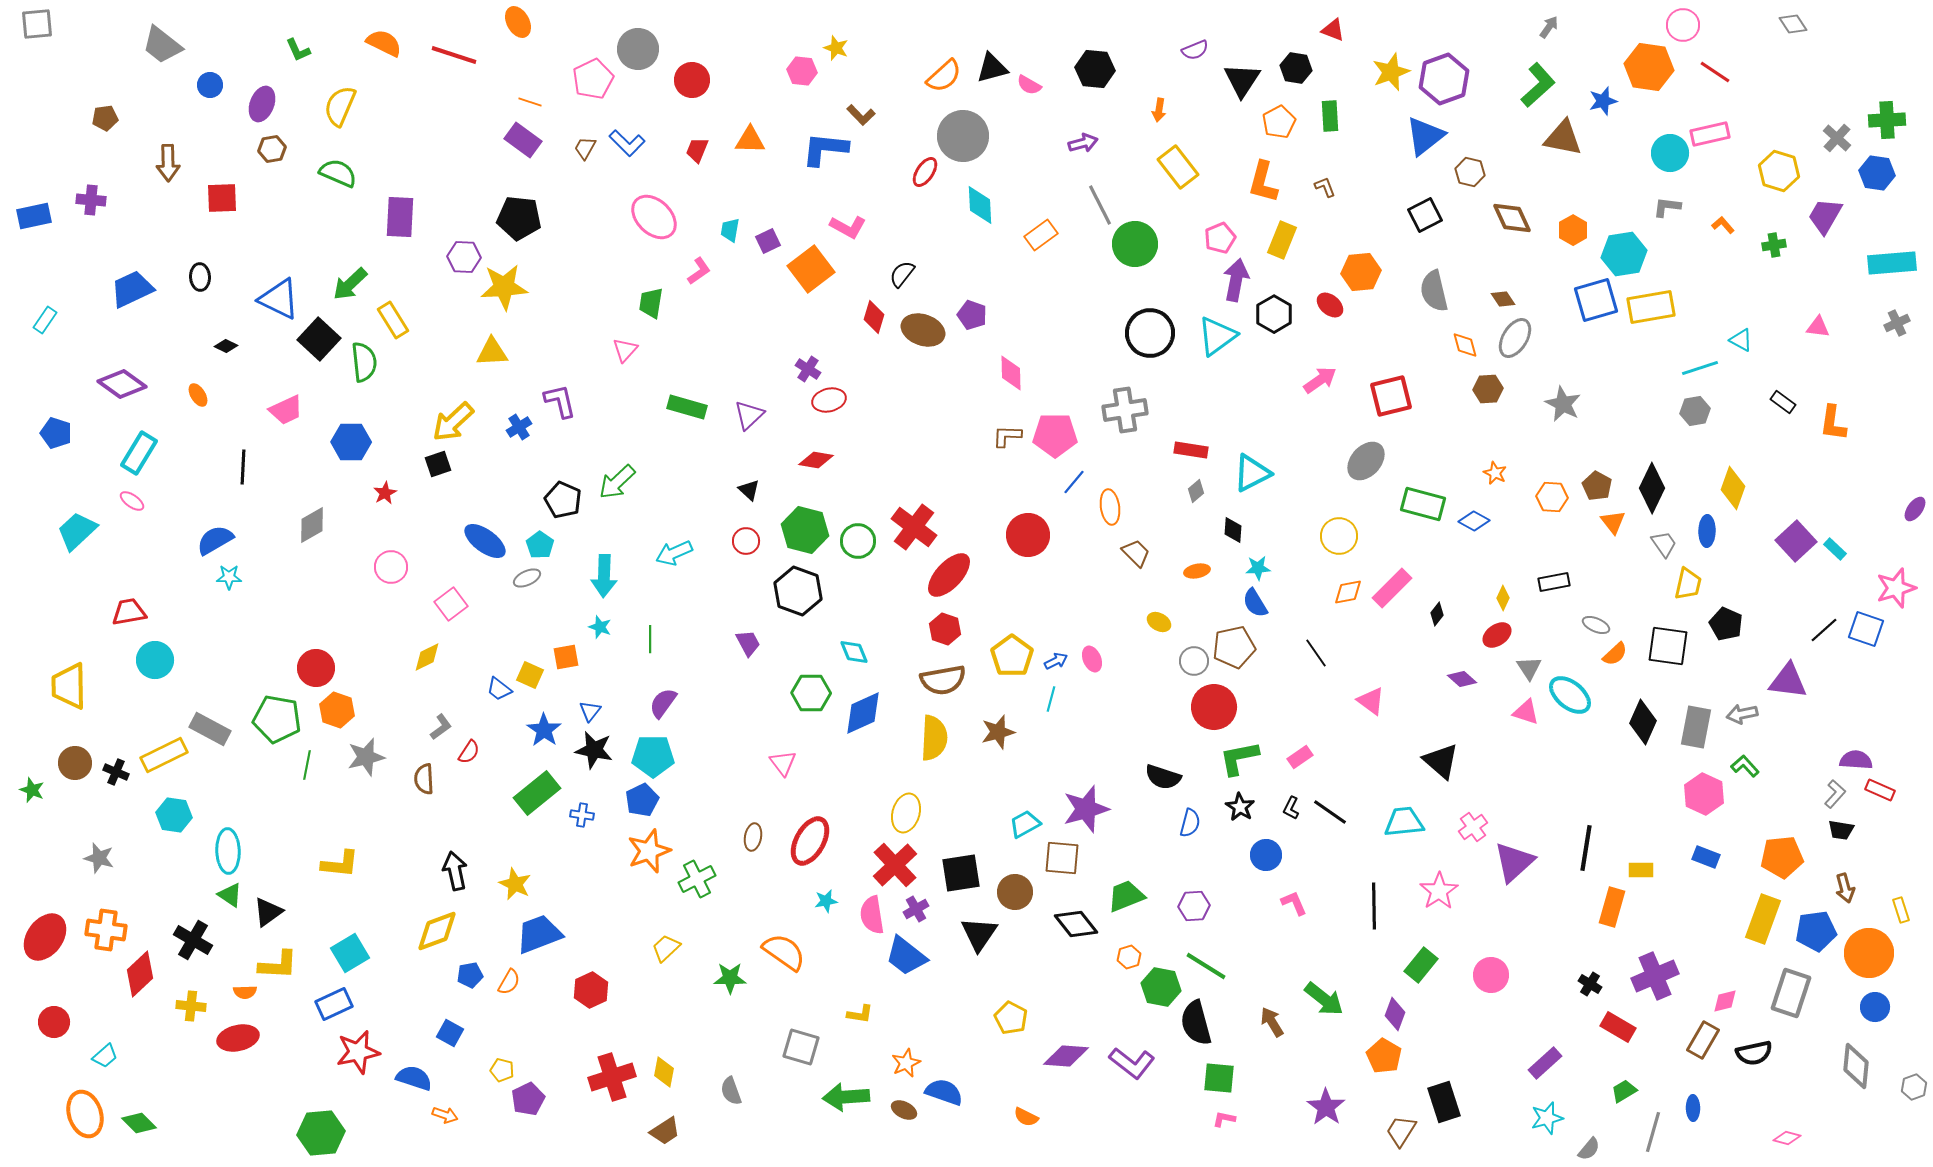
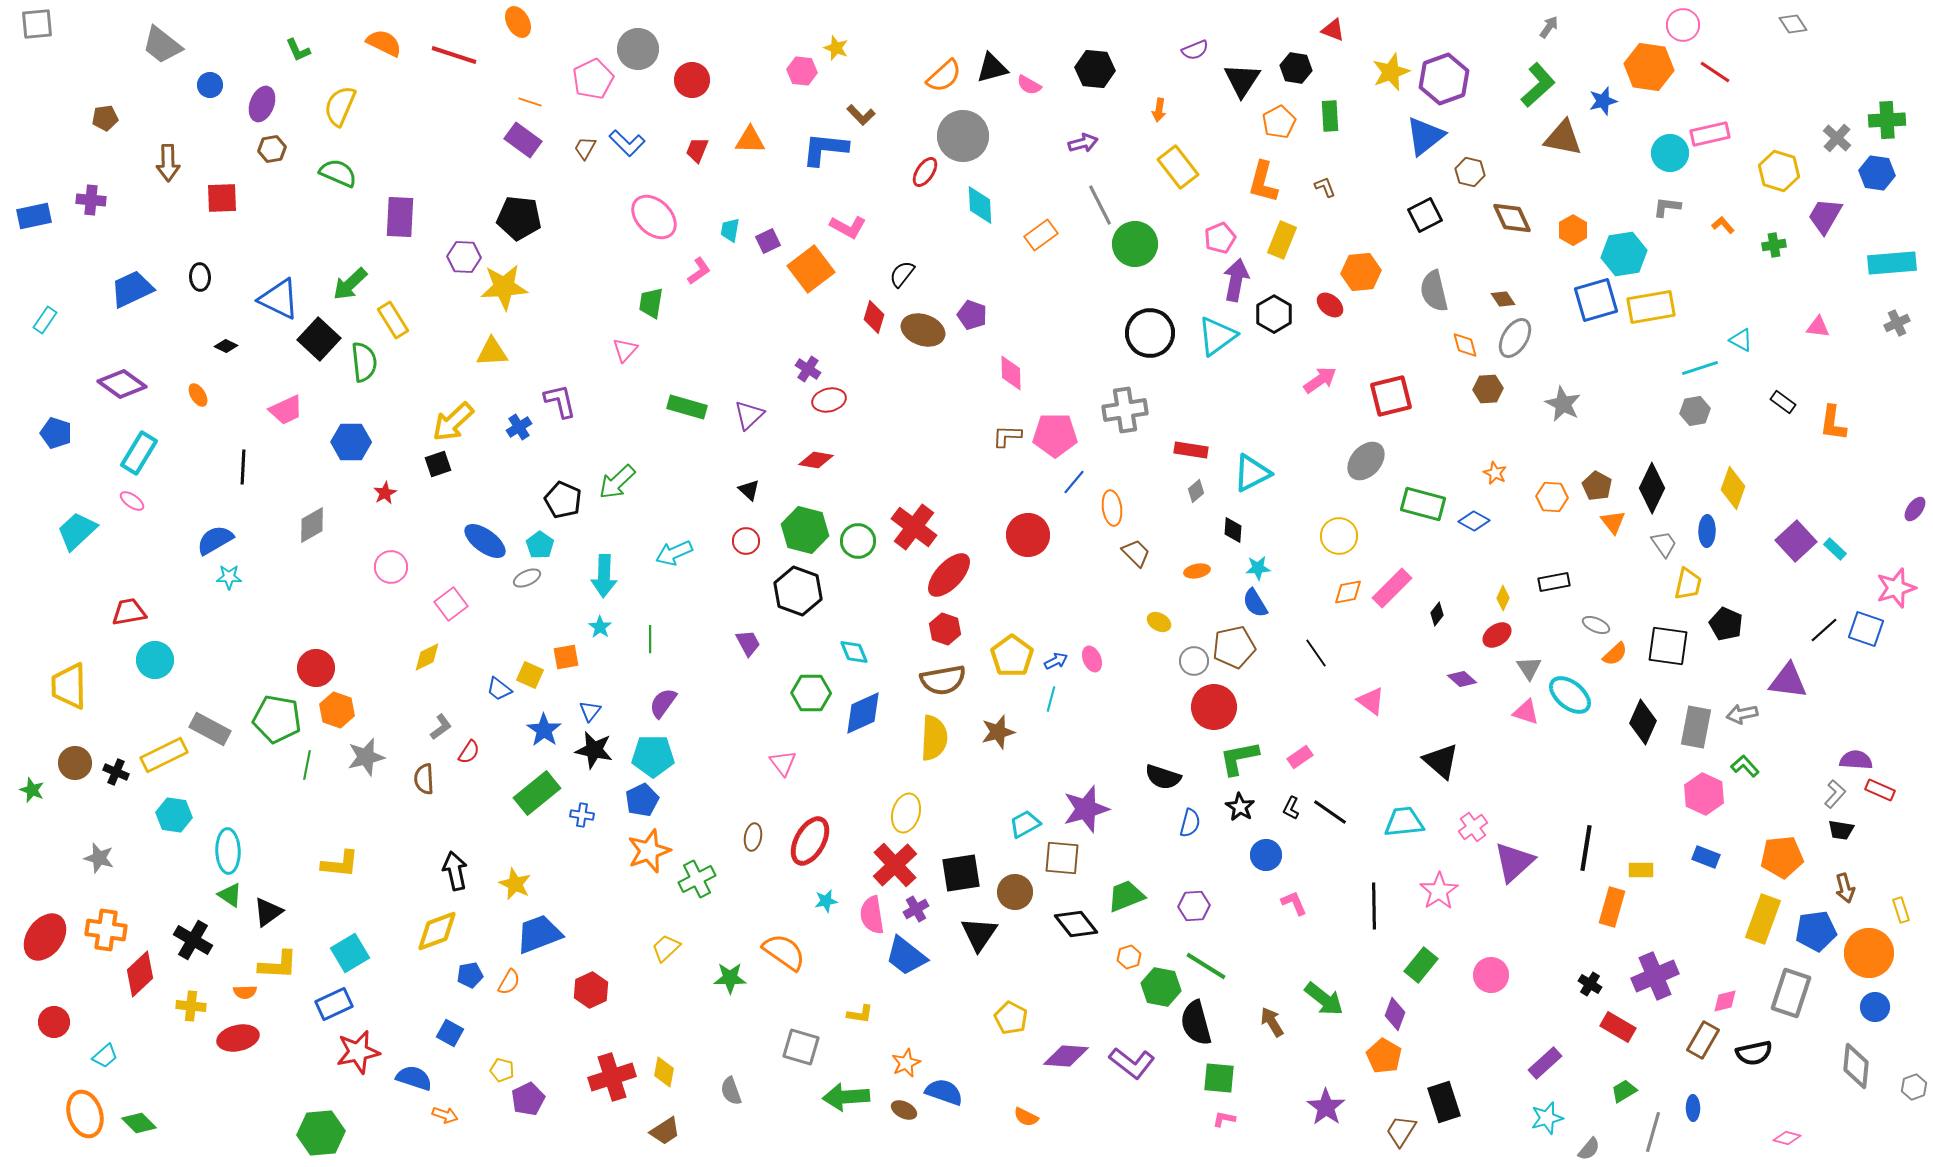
orange ellipse at (1110, 507): moved 2 px right, 1 px down
cyan star at (600, 627): rotated 15 degrees clockwise
